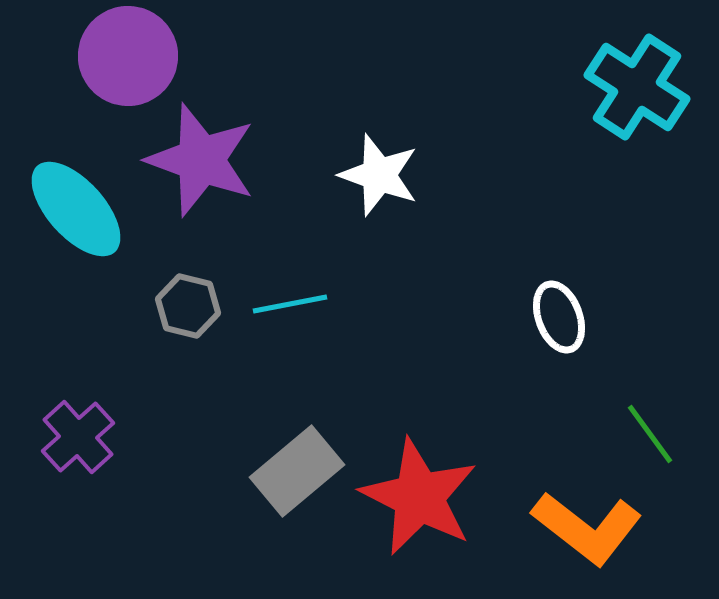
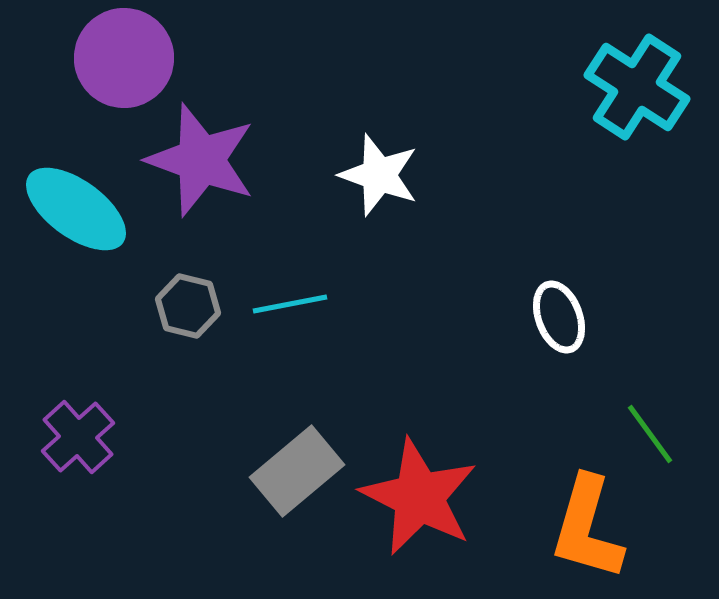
purple circle: moved 4 px left, 2 px down
cyan ellipse: rotated 12 degrees counterclockwise
orange L-shape: rotated 68 degrees clockwise
